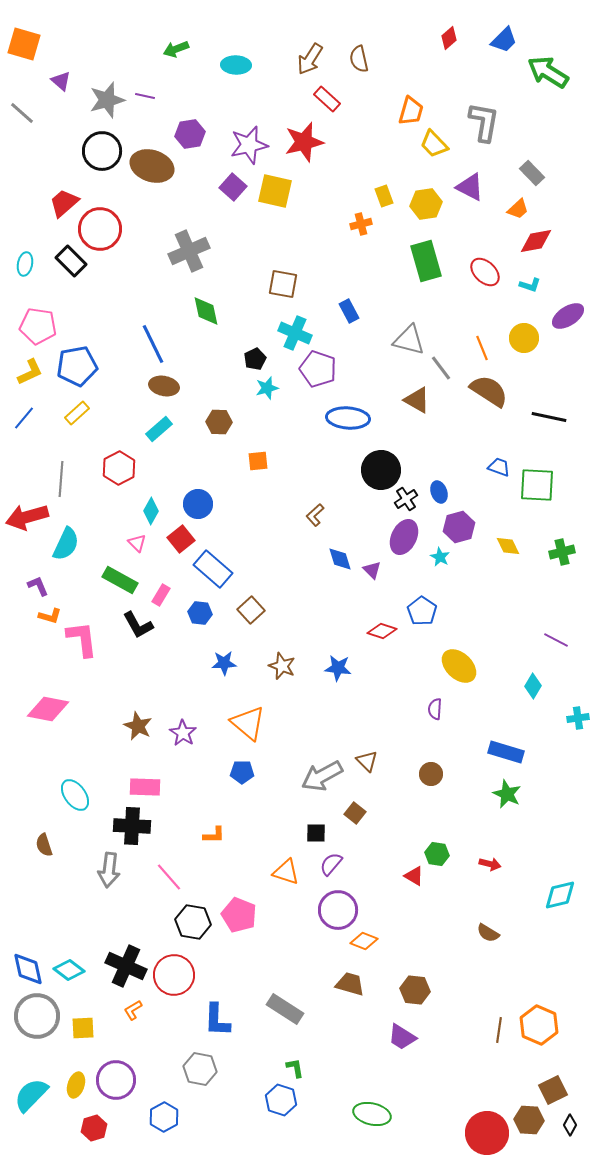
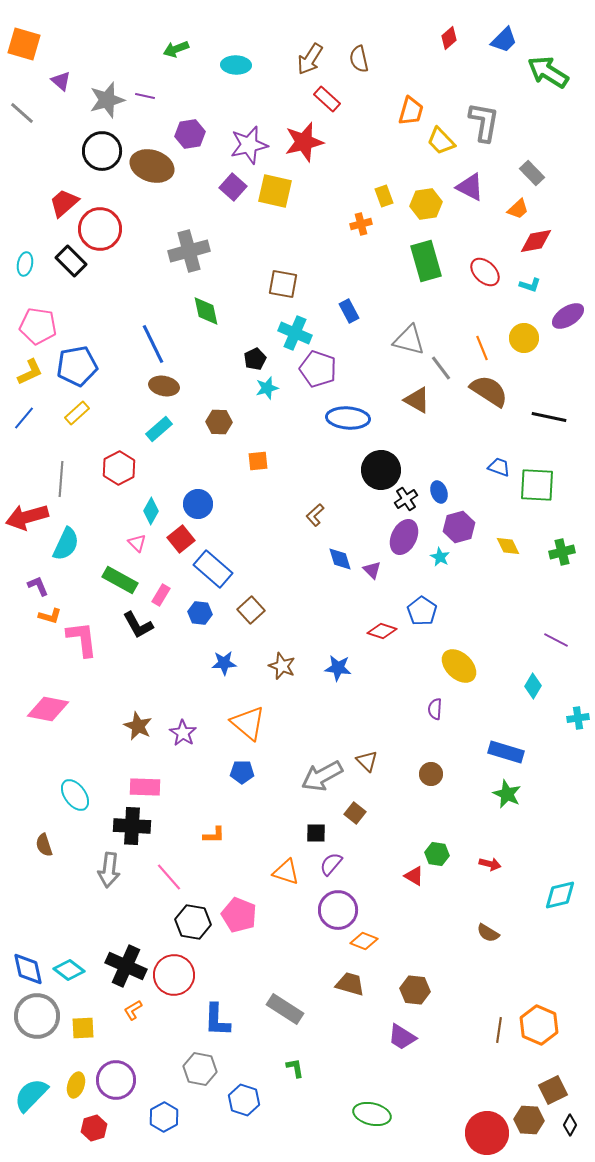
yellow trapezoid at (434, 144): moved 7 px right, 3 px up
gray cross at (189, 251): rotated 9 degrees clockwise
blue hexagon at (281, 1100): moved 37 px left
